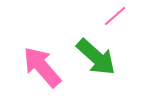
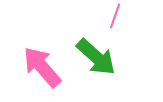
pink line: rotated 30 degrees counterclockwise
